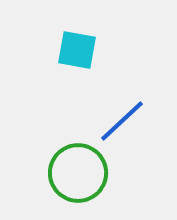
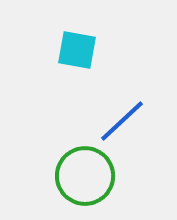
green circle: moved 7 px right, 3 px down
